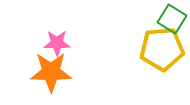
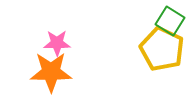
green square: moved 2 px left, 2 px down
yellow pentagon: rotated 30 degrees clockwise
